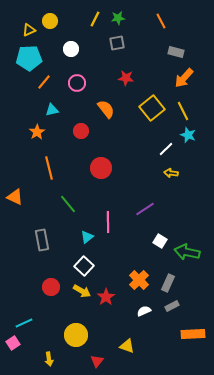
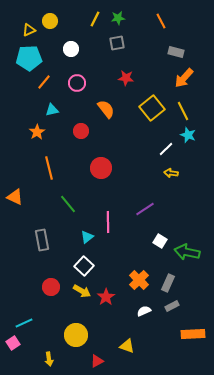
red triangle at (97, 361): rotated 24 degrees clockwise
